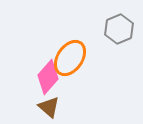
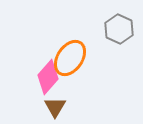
gray hexagon: rotated 12 degrees counterclockwise
brown triangle: moved 6 px right; rotated 20 degrees clockwise
